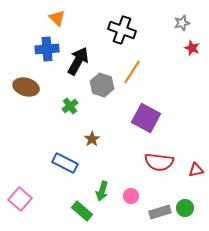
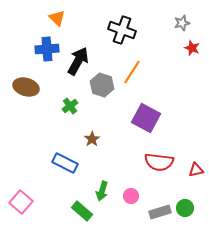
pink square: moved 1 px right, 3 px down
